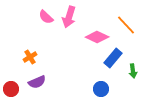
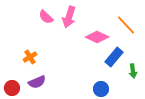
blue rectangle: moved 1 px right, 1 px up
red circle: moved 1 px right, 1 px up
